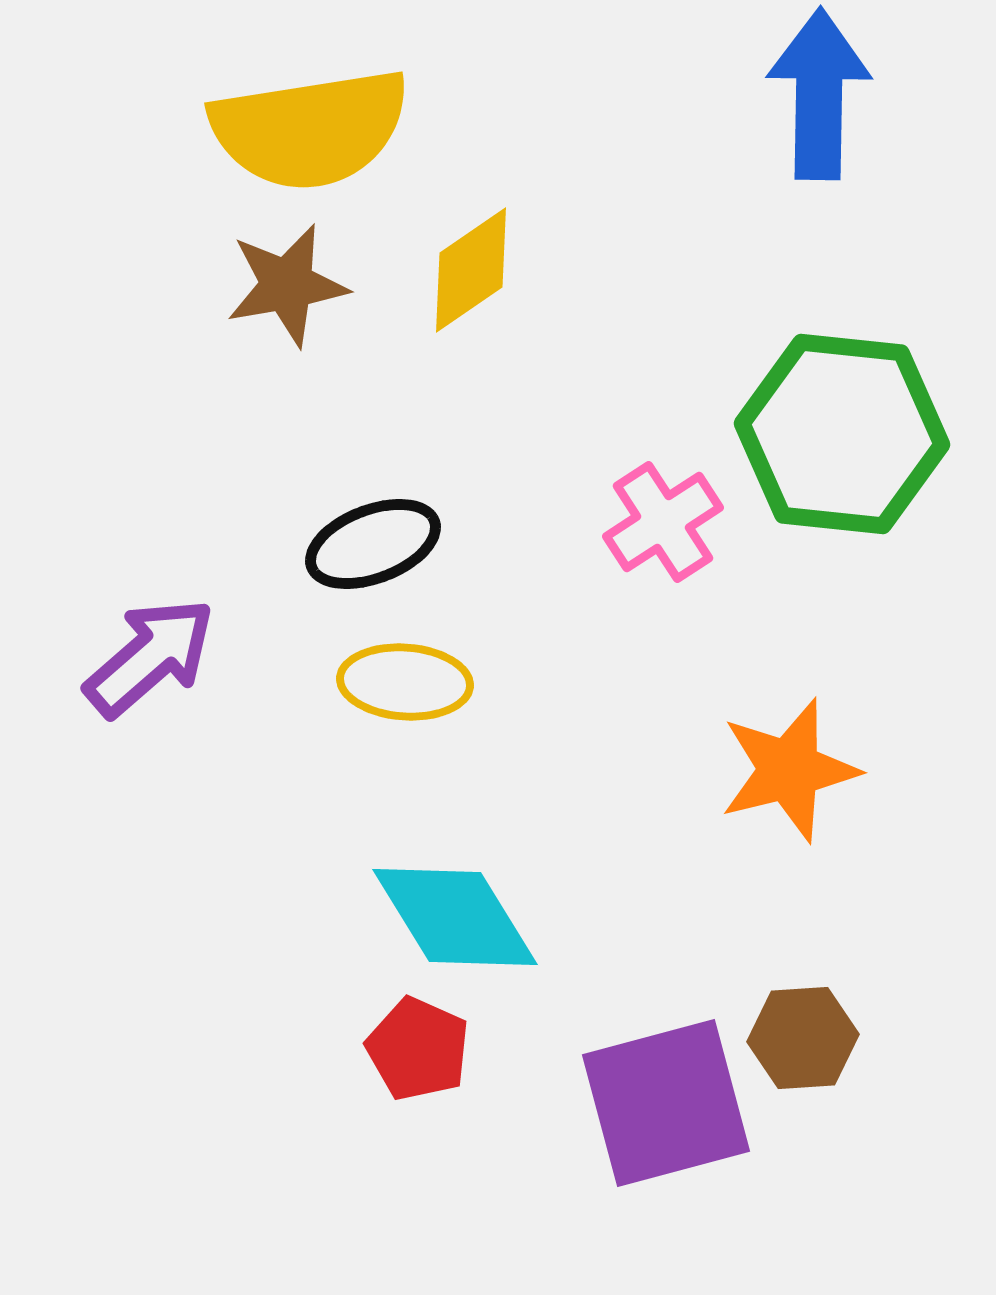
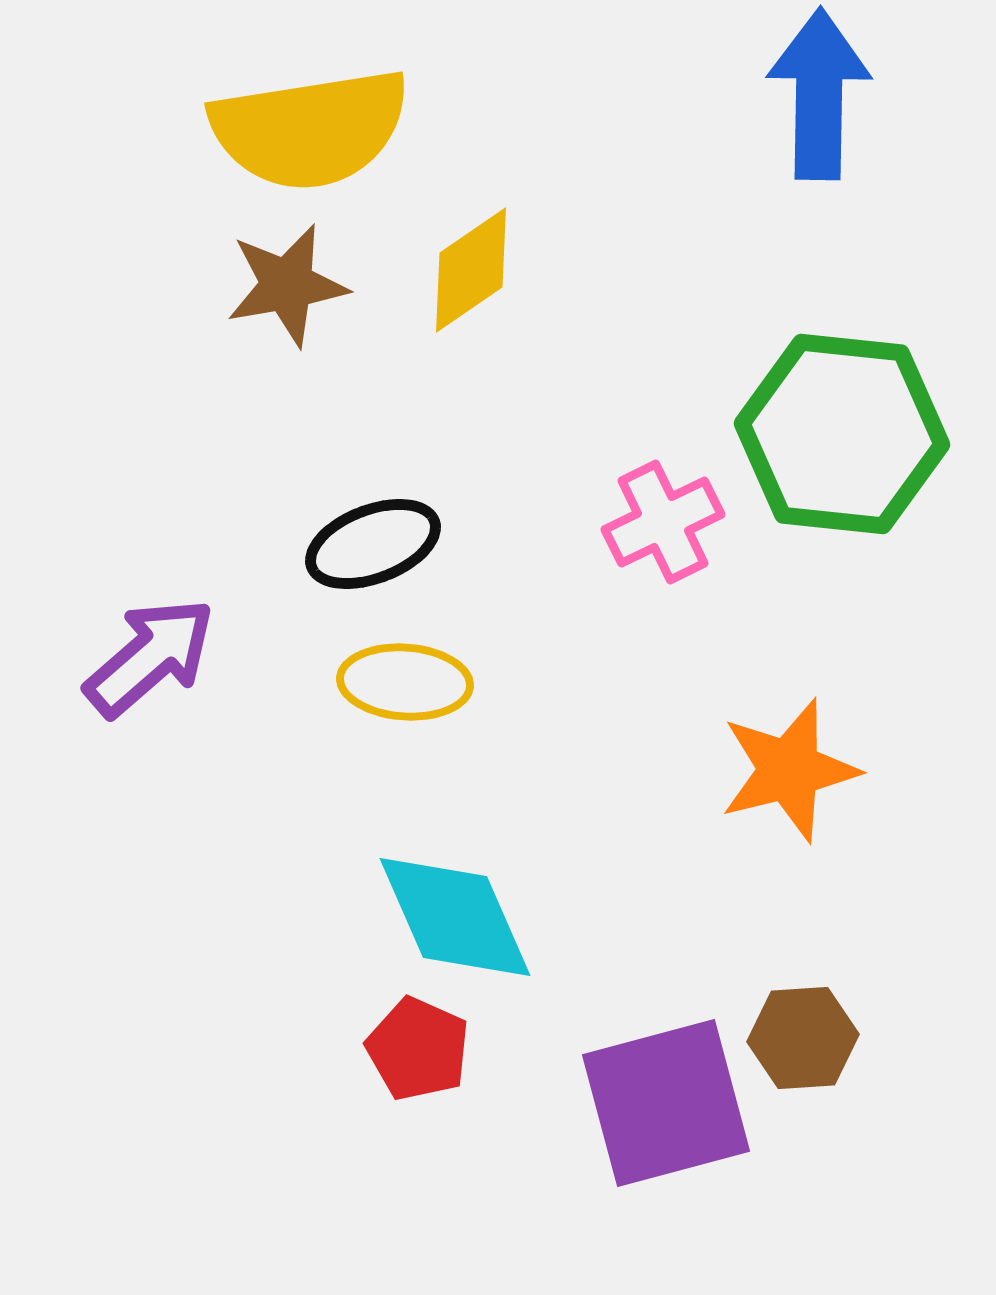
pink cross: rotated 7 degrees clockwise
cyan diamond: rotated 8 degrees clockwise
